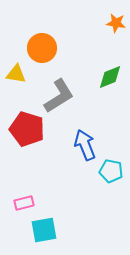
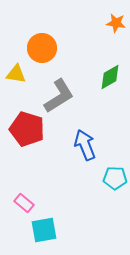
green diamond: rotated 8 degrees counterclockwise
cyan pentagon: moved 4 px right, 7 px down; rotated 10 degrees counterclockwise
pink rectangle: rotated 54 degrees clockwise
